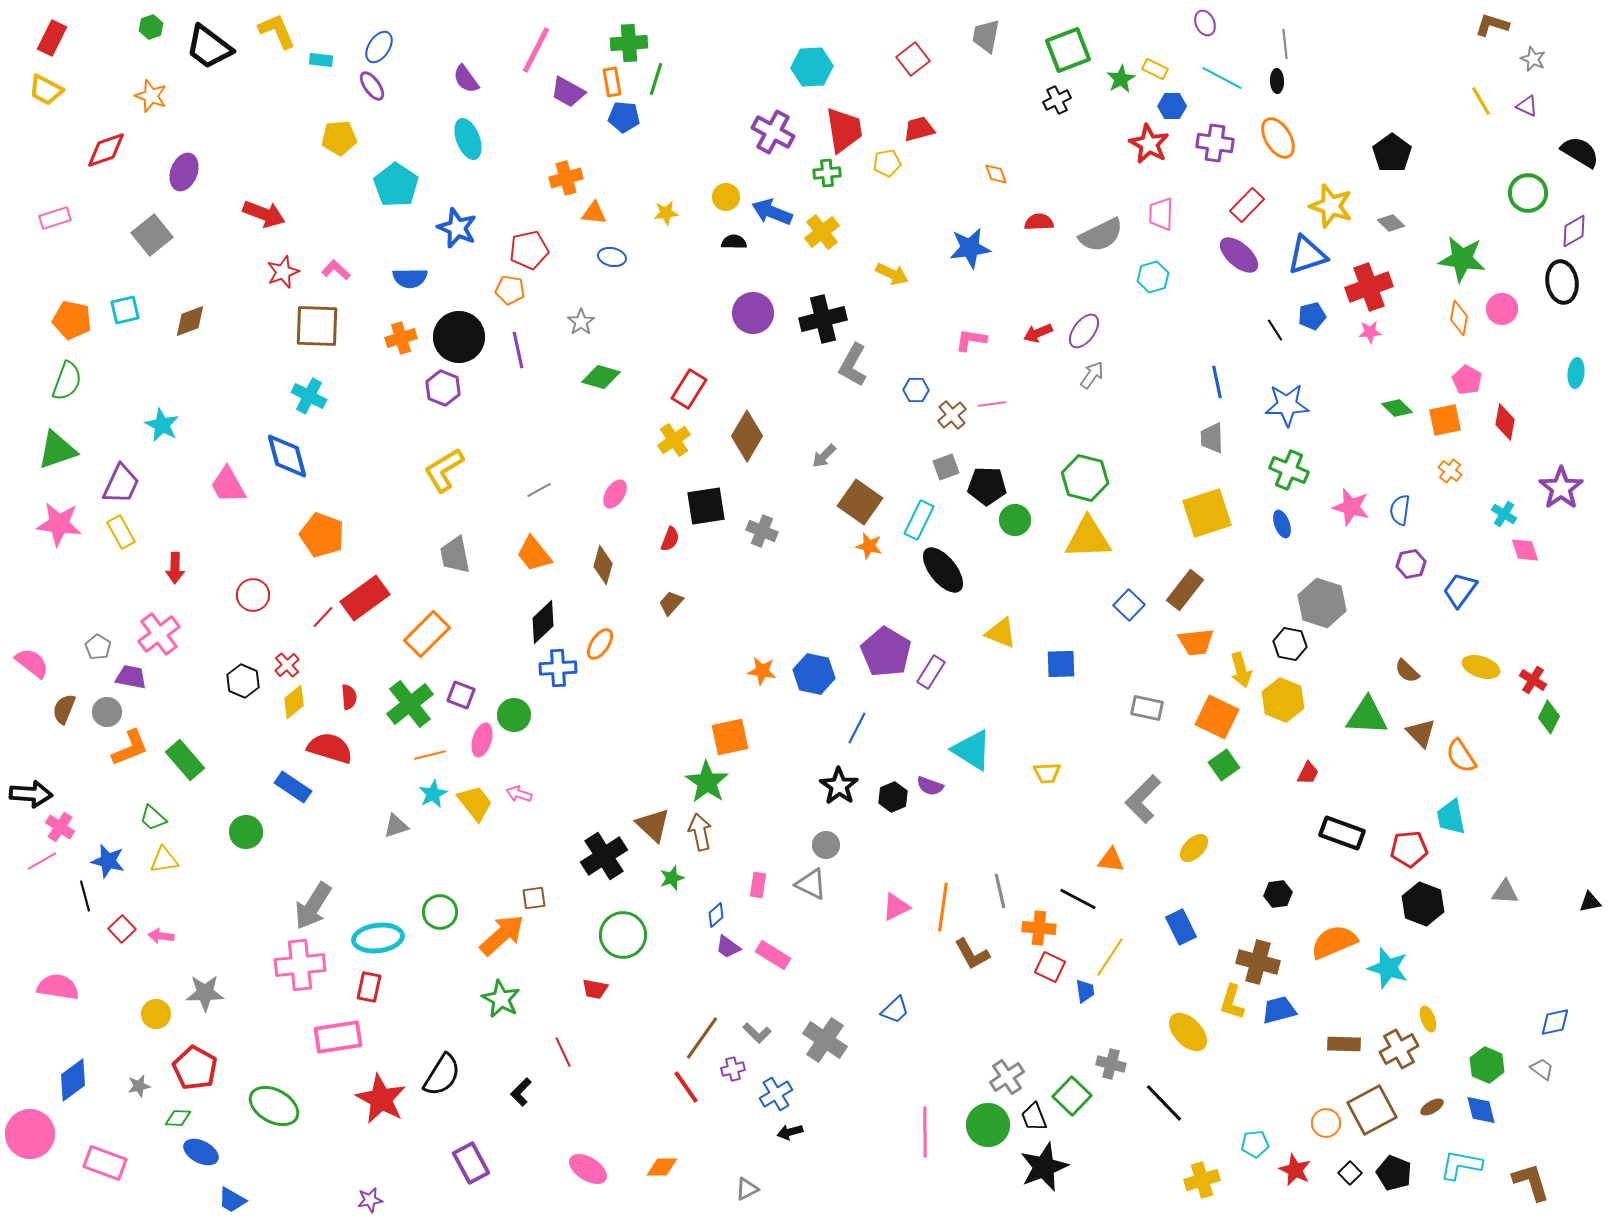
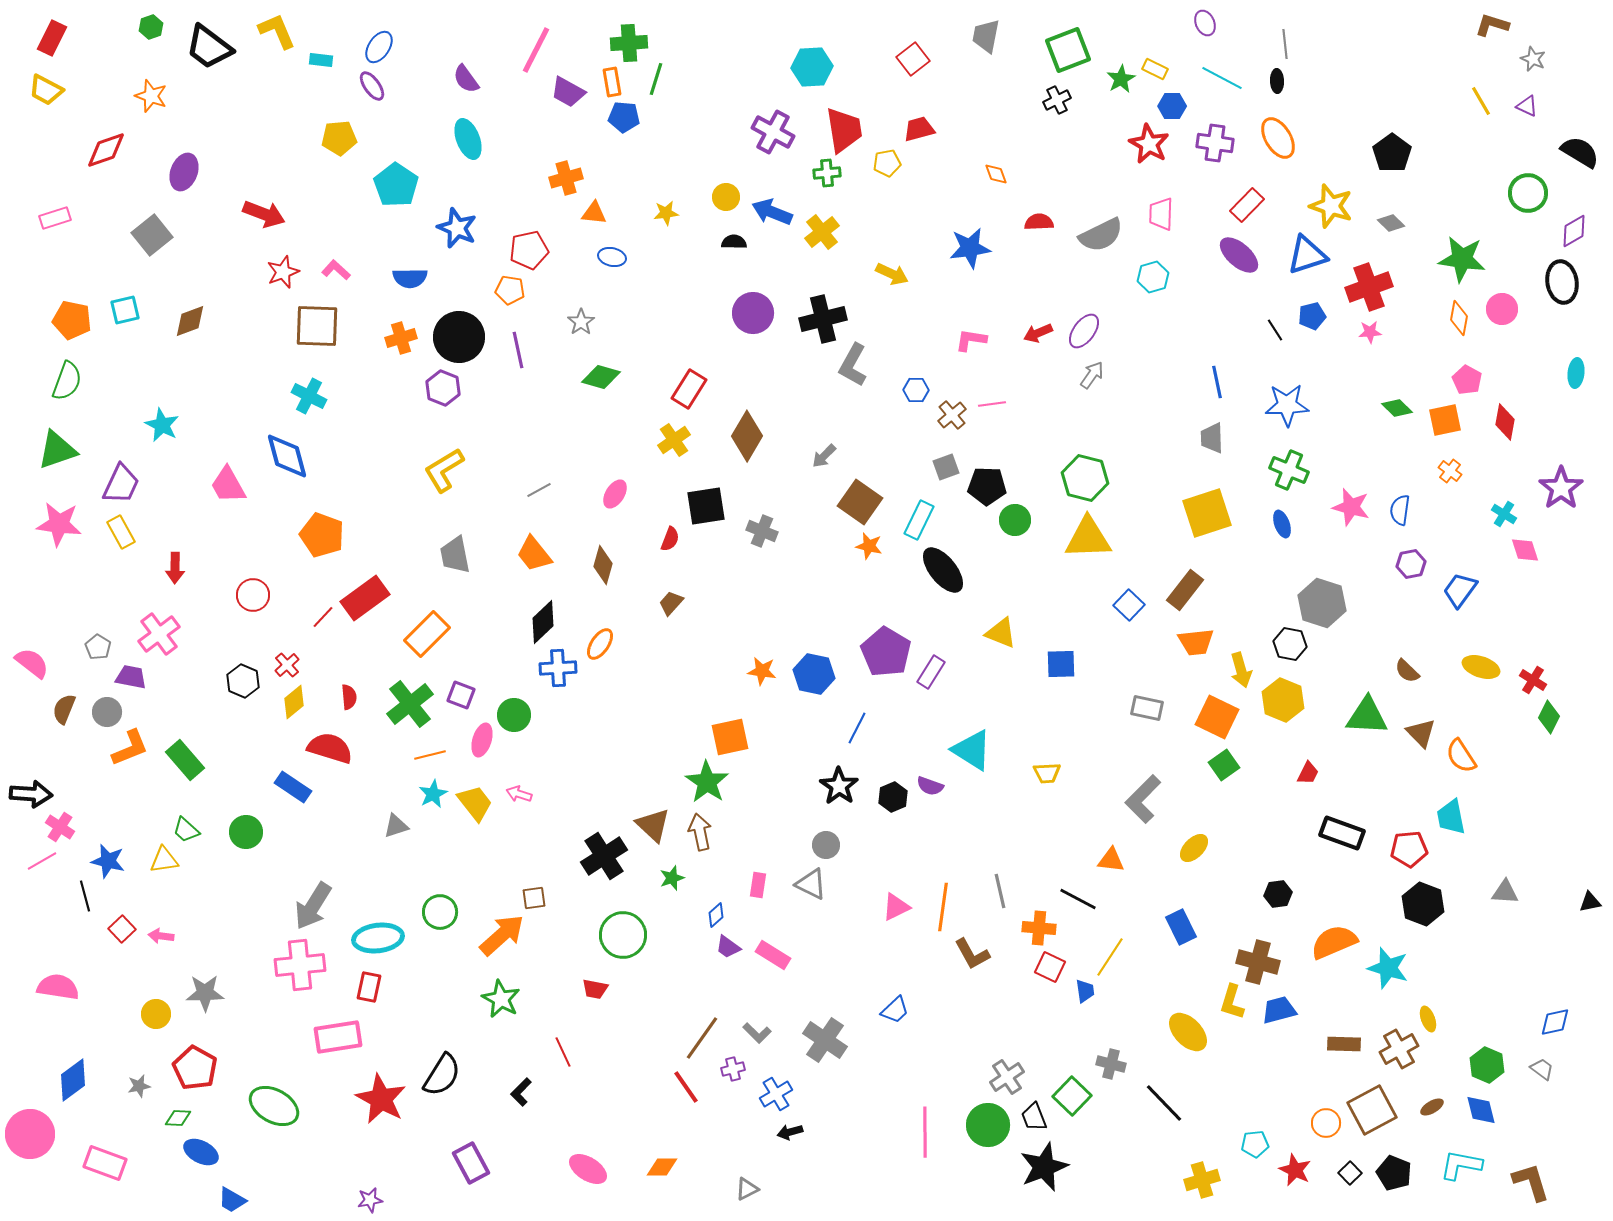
green trapezoid at (153, 818): moved 33 px right, 12 px down
